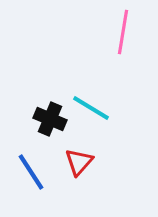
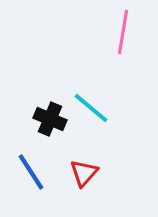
cyan line: rotated 9 degrees clockwise
red triangle: moved 5 px right, 11 px down
